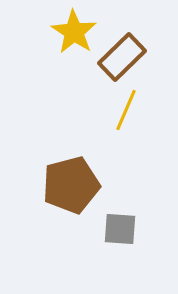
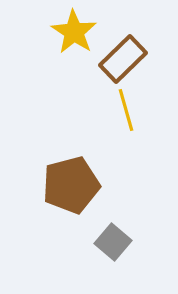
brown rectangle: moved 1 px right, 2 px down
yellow line: rotated 39 degrees counterclockwise
gray square: moved 7 px left, 13 px down; rotated 36 degrees clockwise
